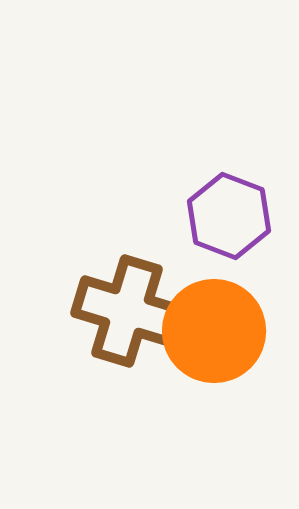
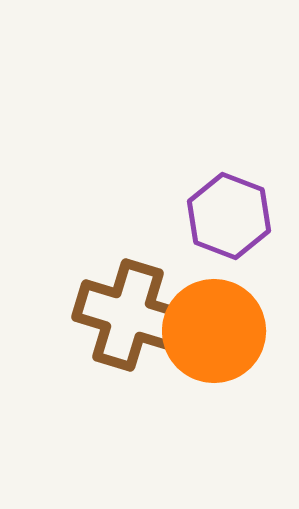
brown cross: moved 1 px right, 4 px down
